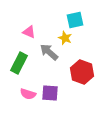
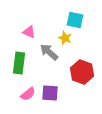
cyan square: rotated 24 degrees clockwise
green rectangle: rotated 20 degrees counterclockwise
pink semicircle: rotated 56 degrees counterclockwise
